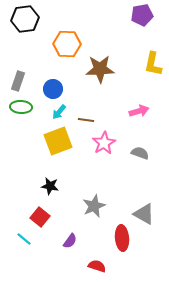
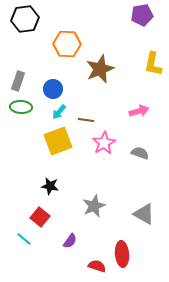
brown star: rotated 20 degrees counterclockwise
red ellipse: moved 16 px down
